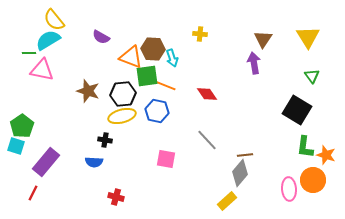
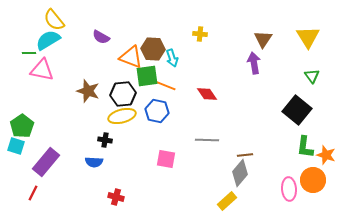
black square: rotated 8 degrees clockwise
gray line: rotated 45 degrees counterclockwise
